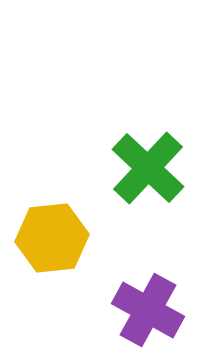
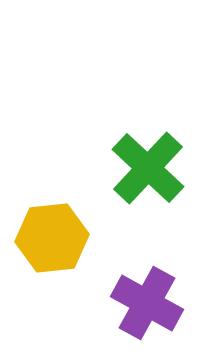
purple cross: moved 1 px left, 7 px up
